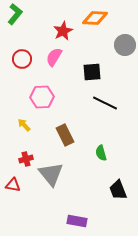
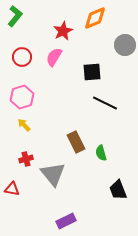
green L-shape: moved 2 px down
orange diamond: rotated 25 degrees counterclockwise
red circle: moved 2 px up
pink hexagon: moved 20 px left; rotated 15 degrees counterclockwise
brown rectangle: moved 11 px right, 7 px down
gray triangle: moved 2 px right
red triangle: moved 1 px left, 4 px down
purple rectangle: moved 11 px left; rotated 36 degrees counterclockwise
